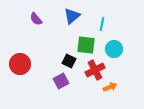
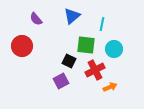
red circle: moved 2 px right, 18 px up
